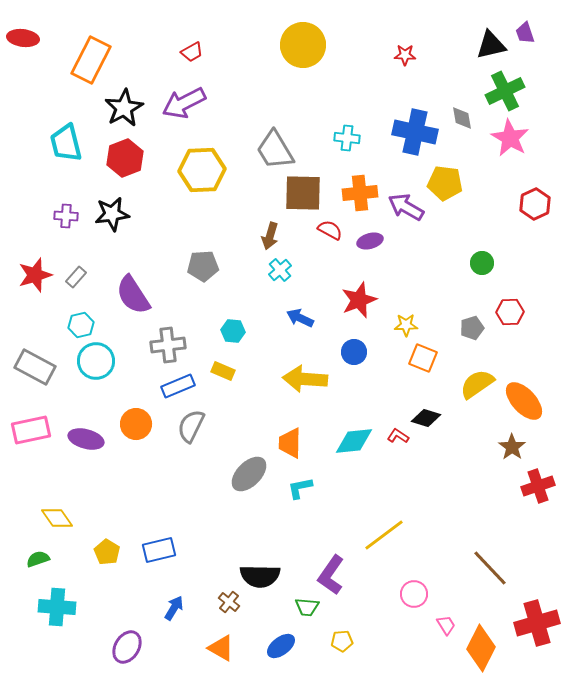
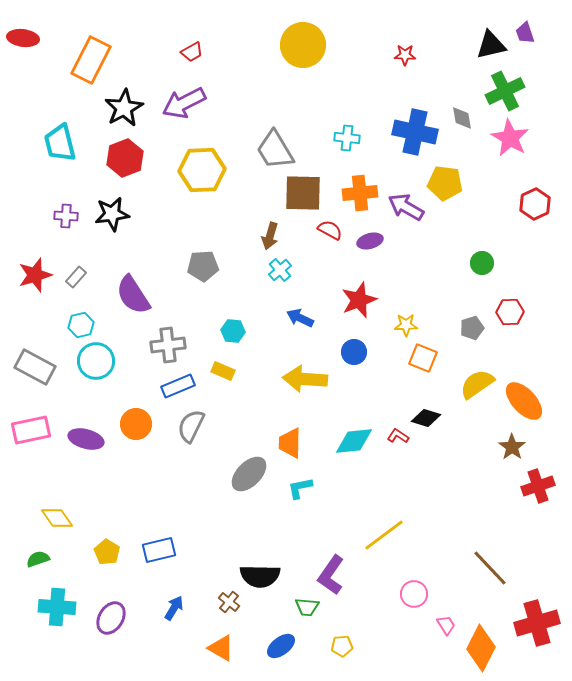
cyan trapezoid at (66, 143): moved 6 px left
yellow pentagon at (342, 641): moved 5 px down
purple ellipse at (127, 647): moved 16 px left, 29 px up
